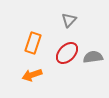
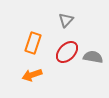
gray triangle: moved 3 px left
red ellipse: moved 1 px up
gray semicircle: rotated 18 degrees clockwise
